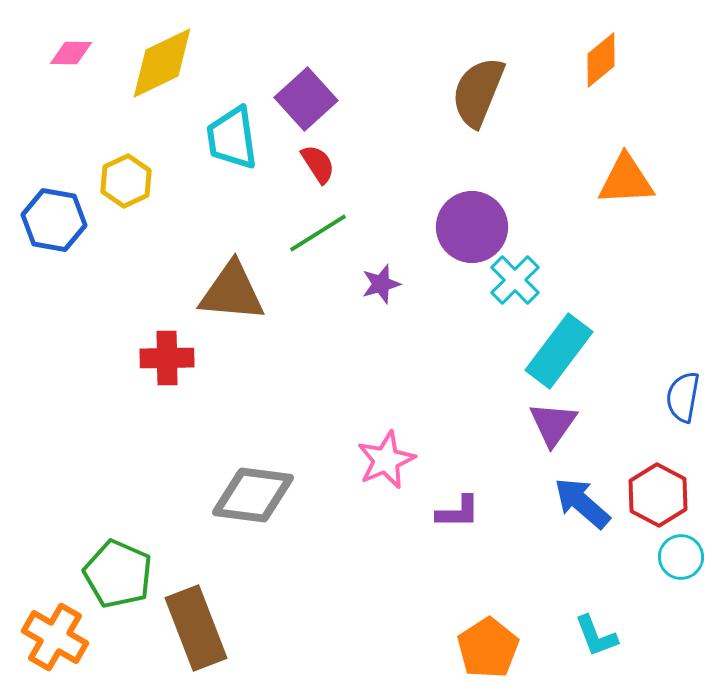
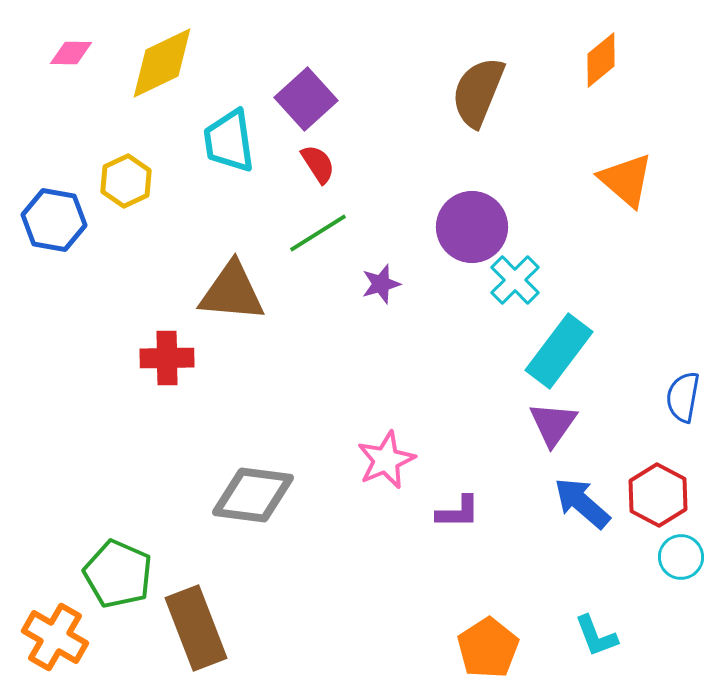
cyan trapezoid: moved 3 px left, 3 px down
orange triangle: rotated 44 degrees clockwise
